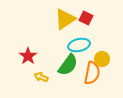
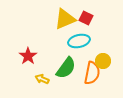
yellow triangle: rotated 10 degrees clockwise
cyan ellipse: moved 4 px up
yellow circle: moved 1 px right, 2 px down
green semicircle: moved 2 px left, 3 px down
yellow arrow: moved 1 px right, 2 px down
